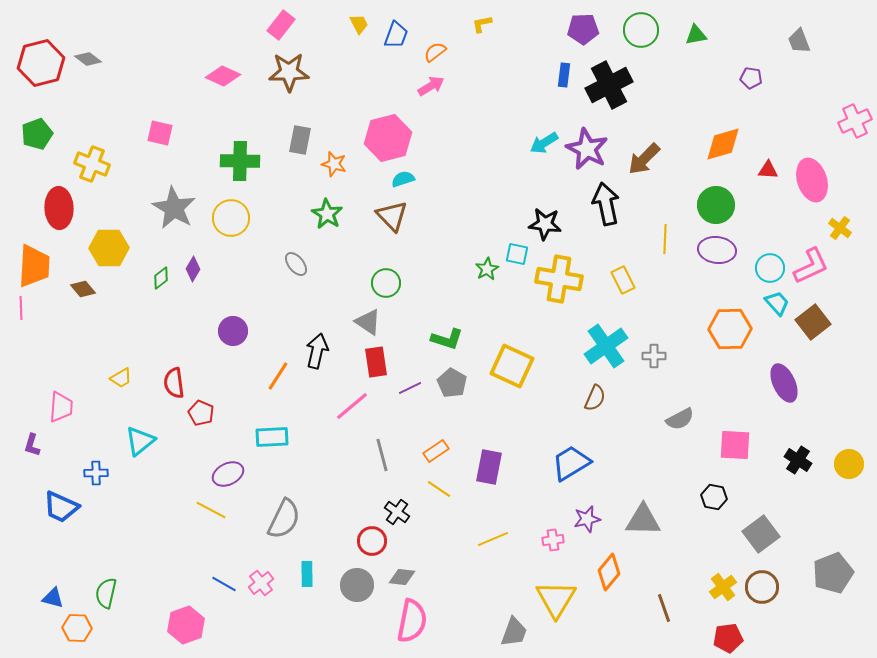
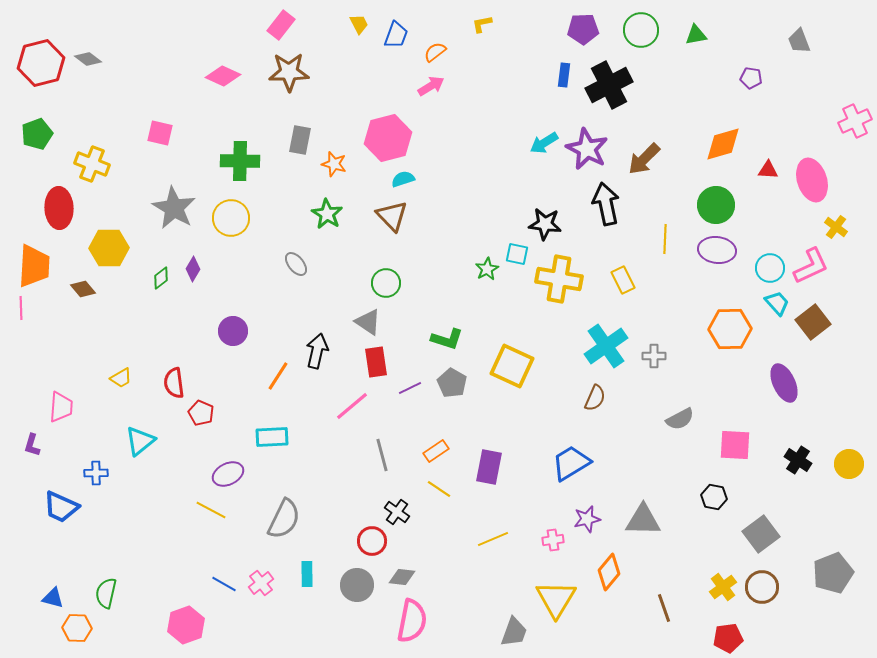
yellow cross at (840, 228): moved 4 px left, 1 px up
